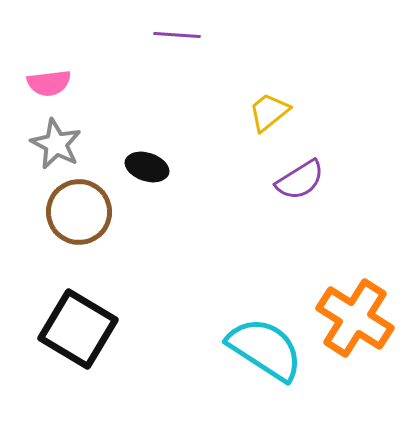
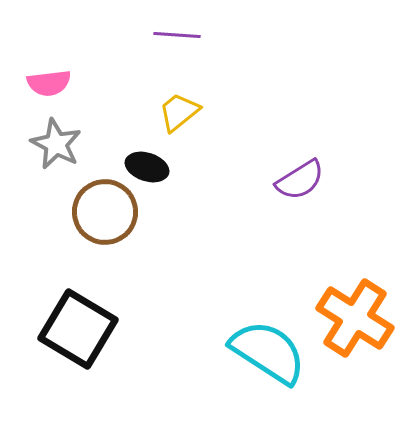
yellow trapezoid: moved 90 px left
brown circle: moved 26 px right
cyan semicircle: moved 3 px right, 3 px down
